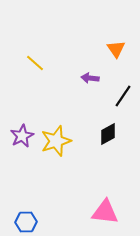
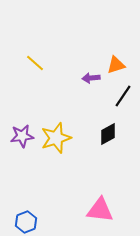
orange triangle: moved 16 px down; rotated 48 degrees clockwise
purple arrow: moved 1 px right; rotated 12 degrees counterclockwise
purple star: rotated 20 degrees clockwise
yellow star: moved 3 px up
pink triangle: moved 5 px left, 2 px up
blue hexagon: rotated 20 degrees counterclockwise
